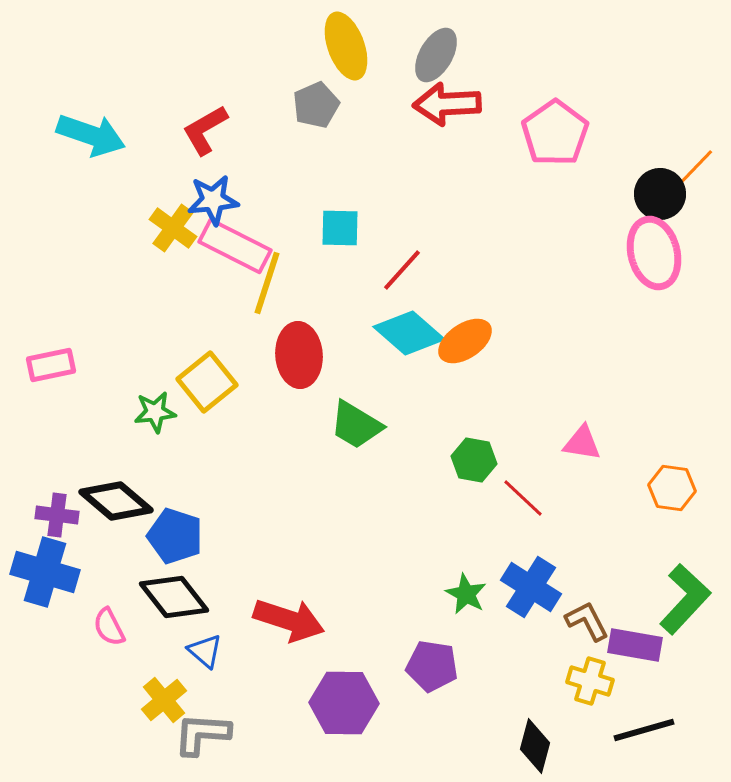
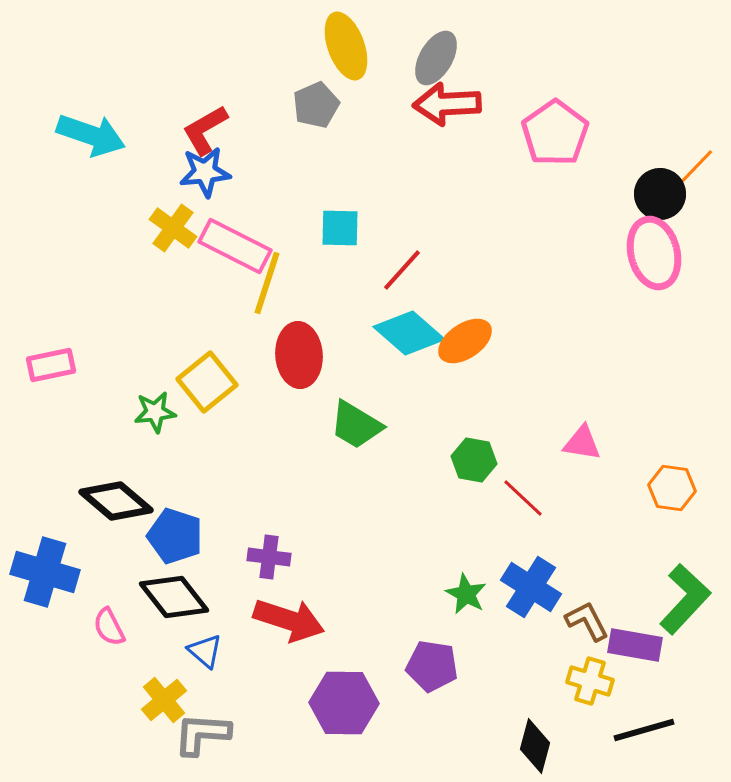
gray ellipse at (436, 55): moved 3 px down
blue star at (213, 200): moved 8 px left, 28 px up
purple cross at (57, 515): moved 212 px right, 42 px down
